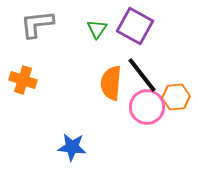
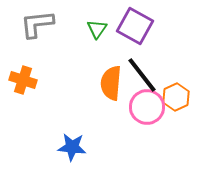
orange hexagon: rotated 20 degrees counterclockwise
